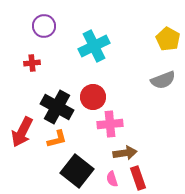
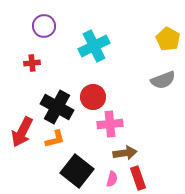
orange L-shape: moved 2 px left
pink semicircle: rotated 147 degrees counterclockwise
